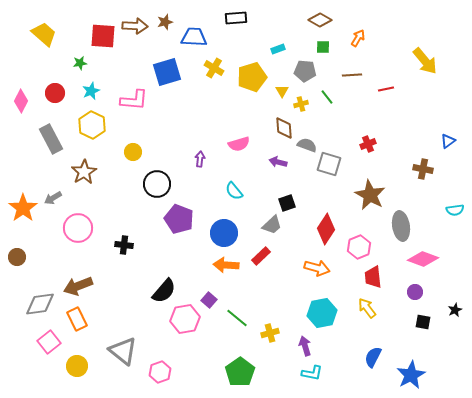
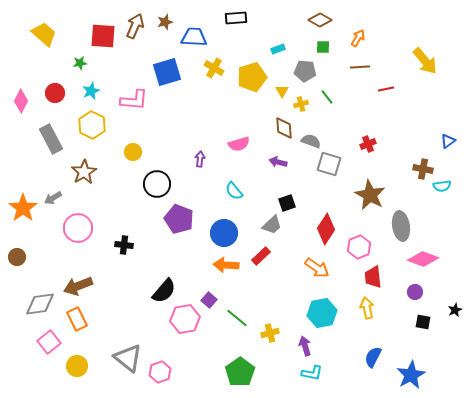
brown arrow at (135, 26): rotated 70 degrees counterclockwise
brown line at (352, 75): moved 8 px right, 8 px up
gray semicircle at (307, 145): moved 4 px right, 4 px up
cyan semicircle at (455, 210): moved 13 px left, 24 px up
orange arrow at (317, 268): rotated 20 degrees clockwise
yellow arrow at (367, 308): rotated 25 degrees clockwise
gray triangle at (123, 351): moved 5 px right, 7 px down
